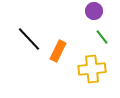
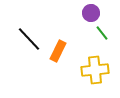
purple circle: moved 3 px left, 2 px down
green line: moved 4 px up
yellow cross: moved 3 px right, 1 px down
